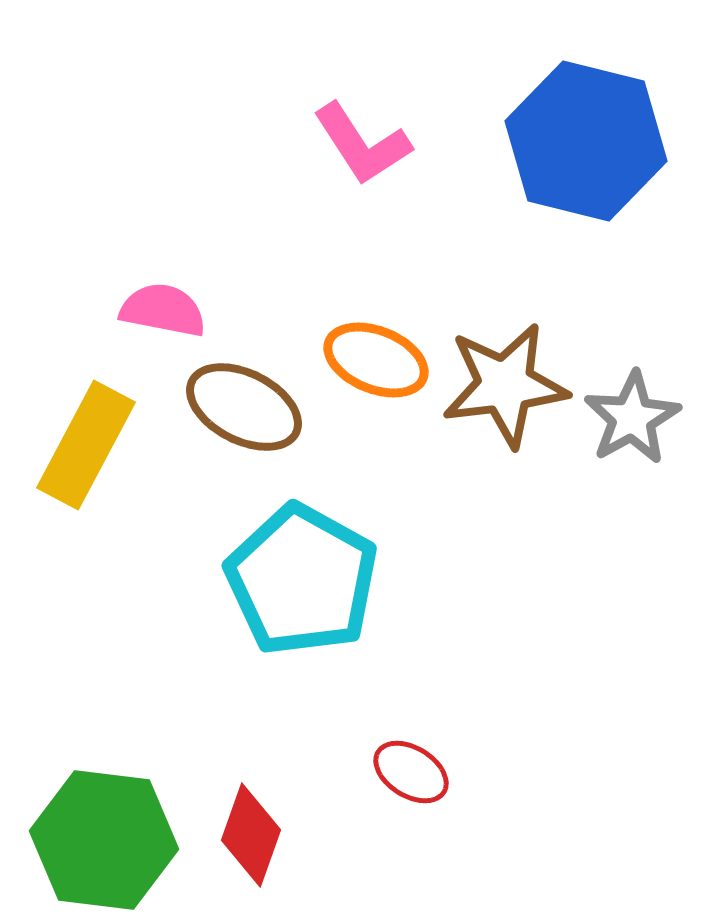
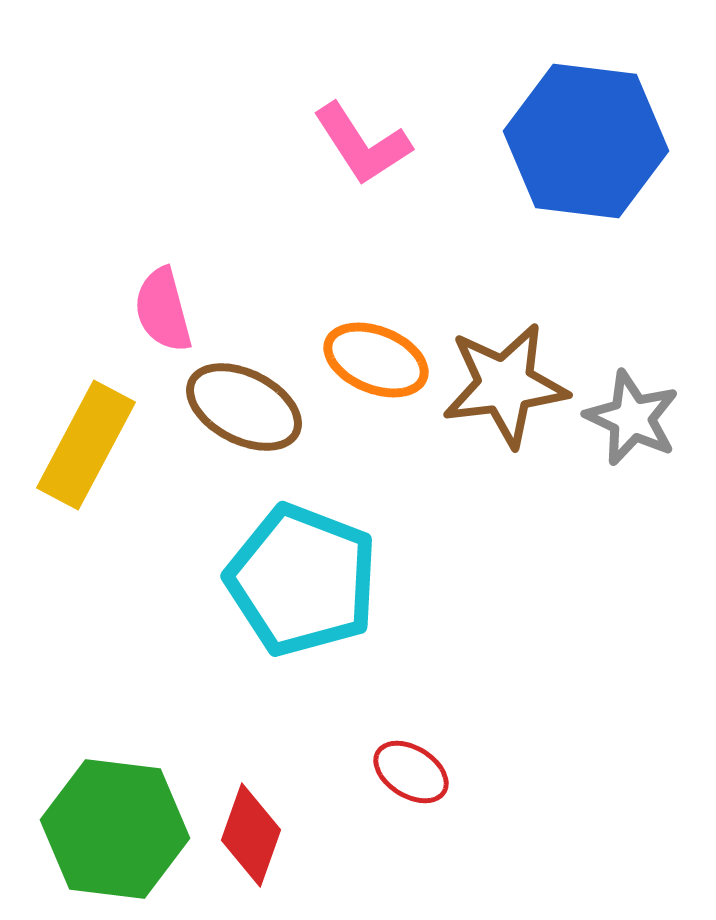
blue hexagon: rotated 7 degrees counterclockwise
pink semicircle: rotated 116 degrees counterclockwise
gray star: rotated 18 degrees counterclockwise
cyan pentagon: rotated 8 degrees counterclockwise
green hexagon: moved 11 px right, 11 px up
